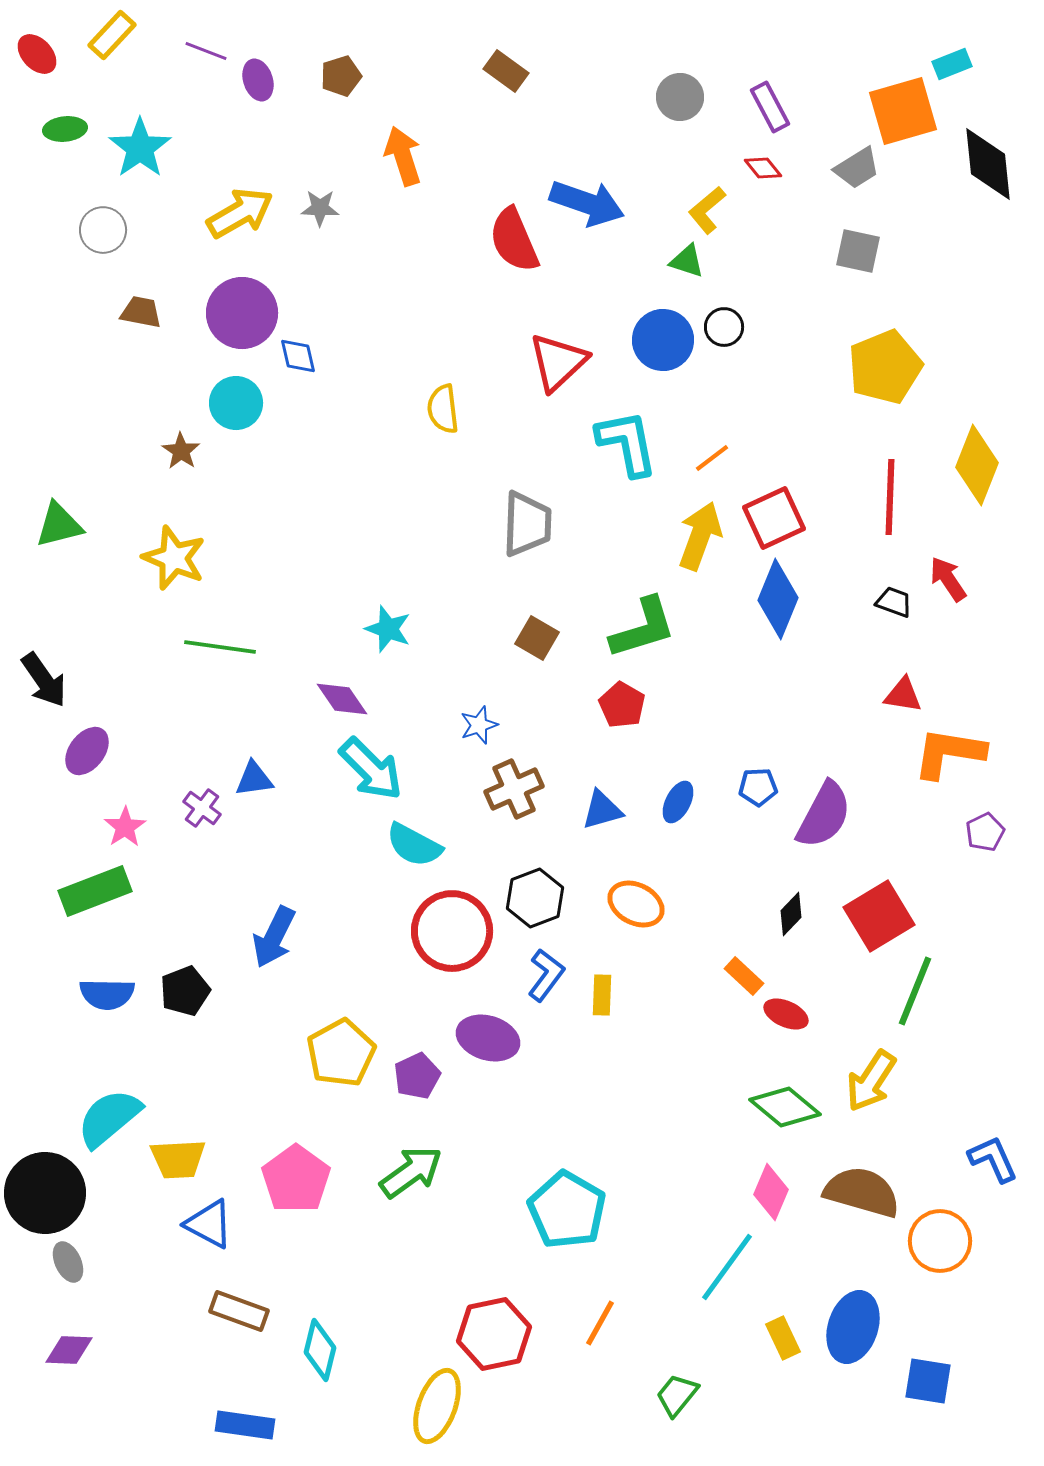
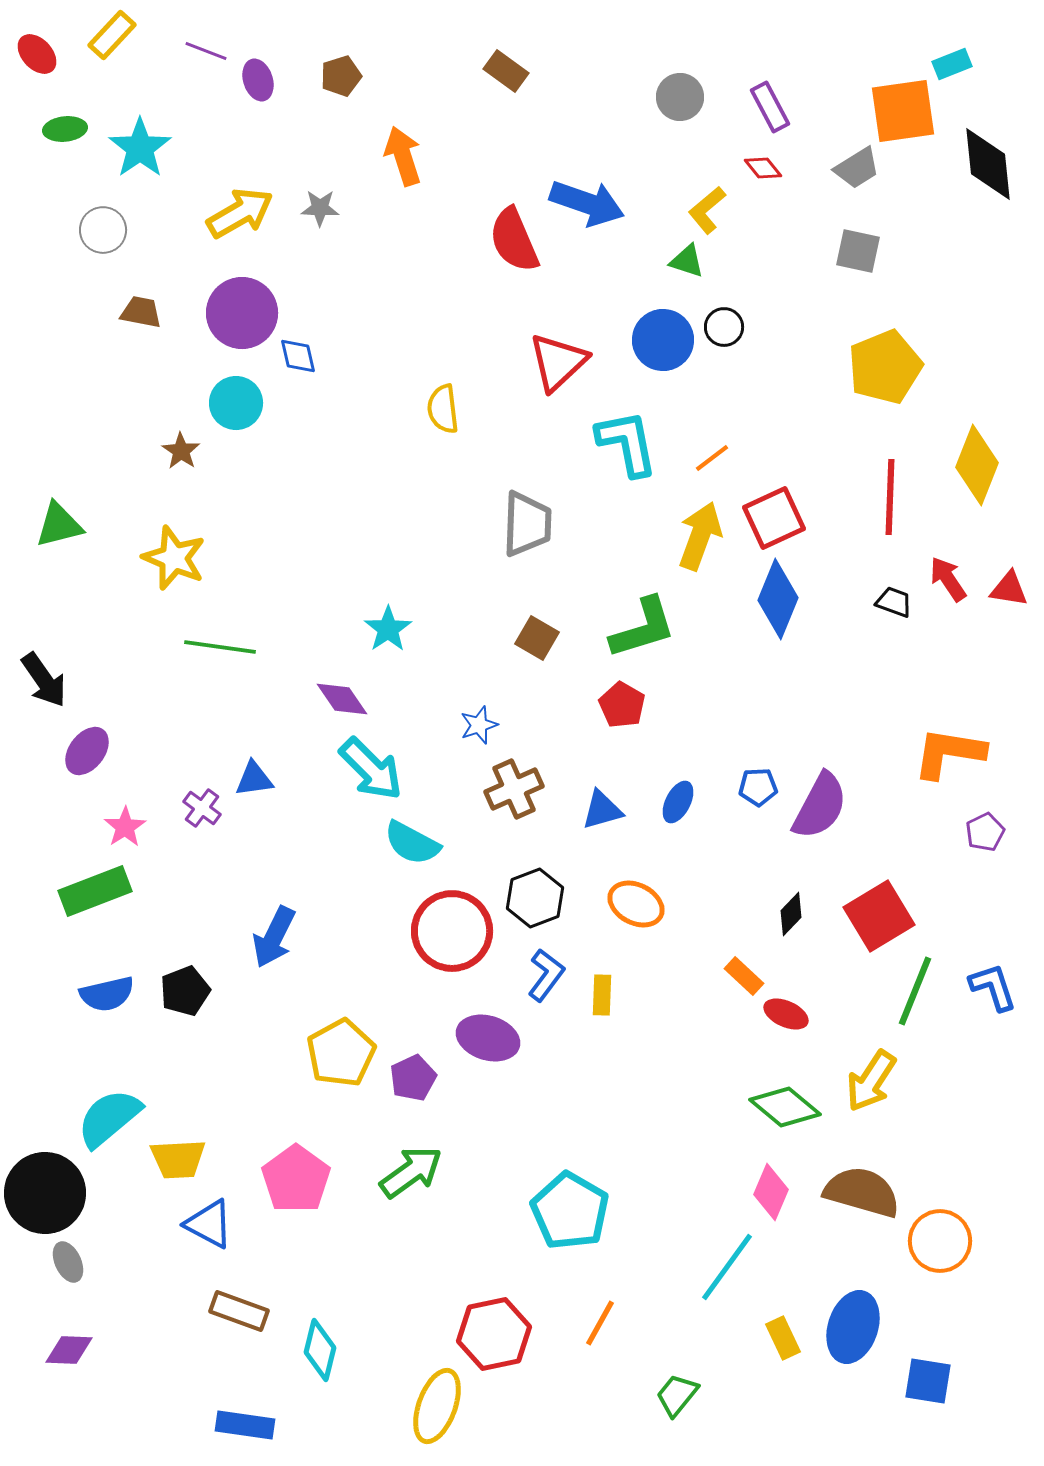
orange square at (903, 111): rotated 8 degrees clockwise
cyan star at (388, 629): rotated 18 degrees clockwise
red triangle at (903, 695): moved 106 px right, 106 px up
purple semicircle at (824, 815): moved 4 px left, 9 px up
cyan semicircle at (414, 845): moved 2 px left, 2 px up
blue semicircle at (107, 994): rotated 14 degrees counterclockwise
purple pentagon at (417, 1076): moved 4 px left, 2 px down
blue L-shape at (993, 1159): moved 172 px up; rotated 6 degrees clockwise
cyan pentagon at (567, 1210): moved 3 px right, 1 px down
